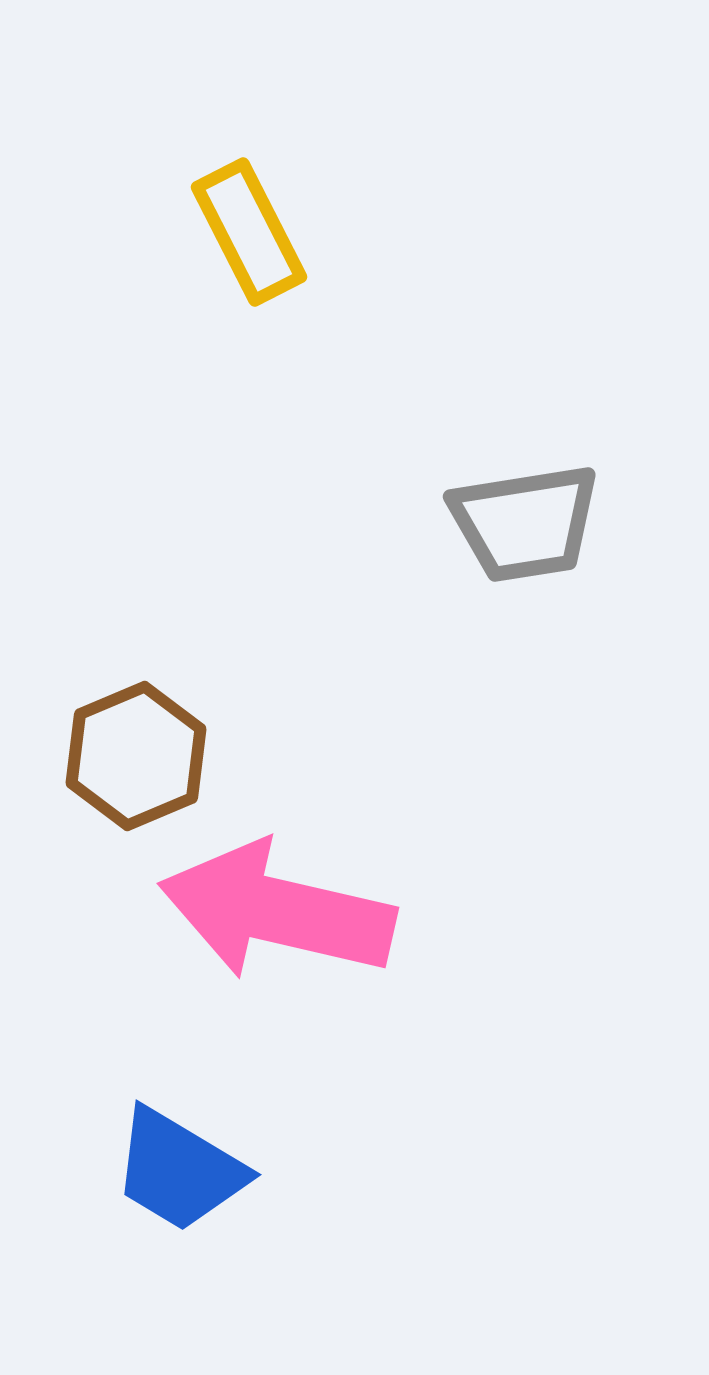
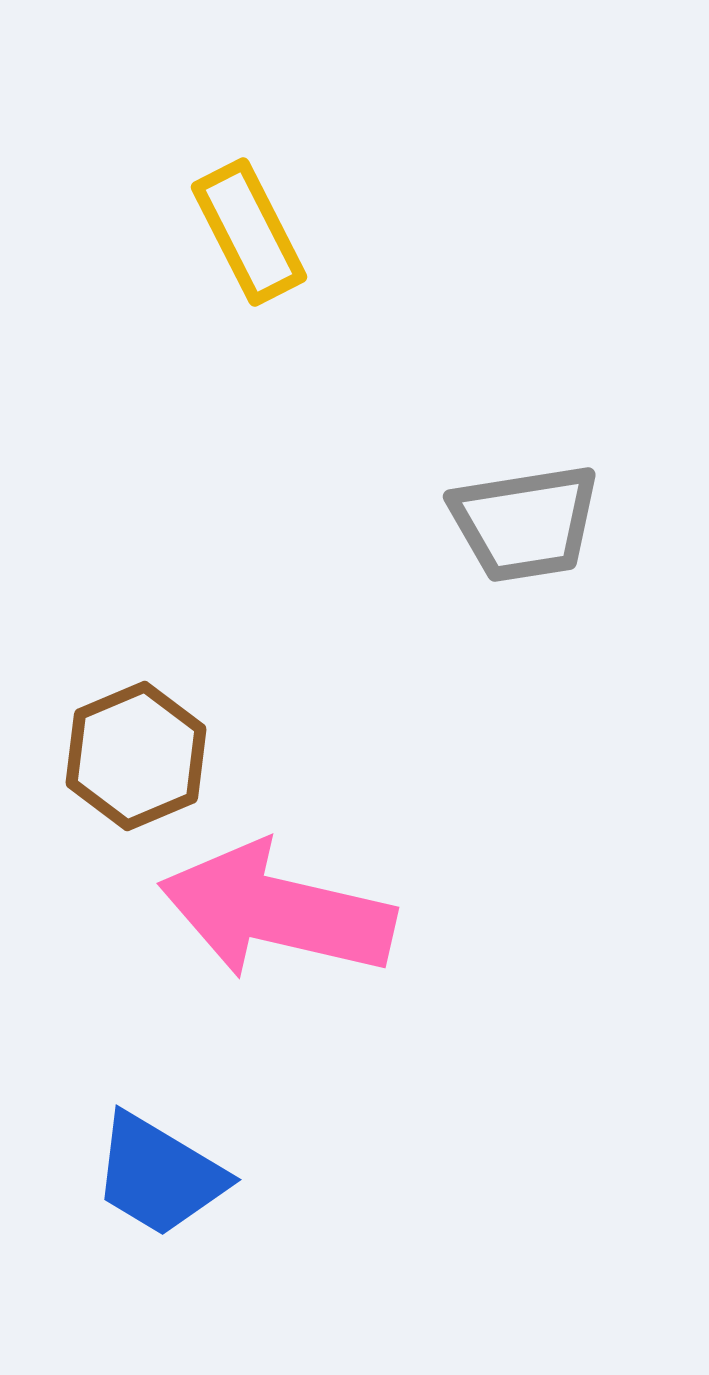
blue trapezoid: moved 20 px left, 5 px down
